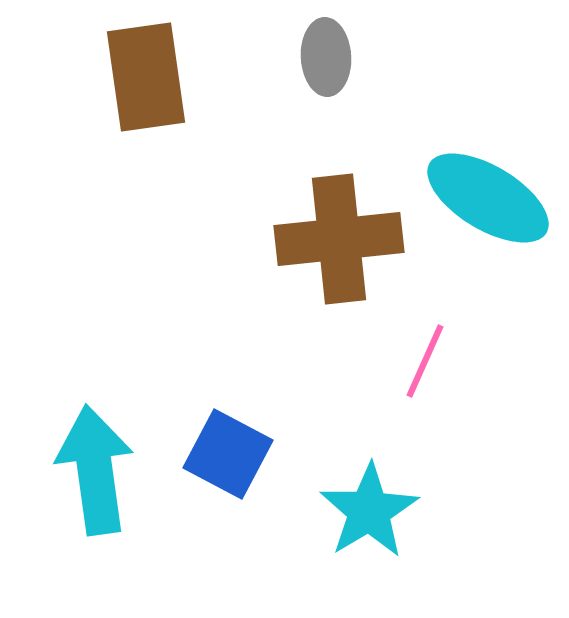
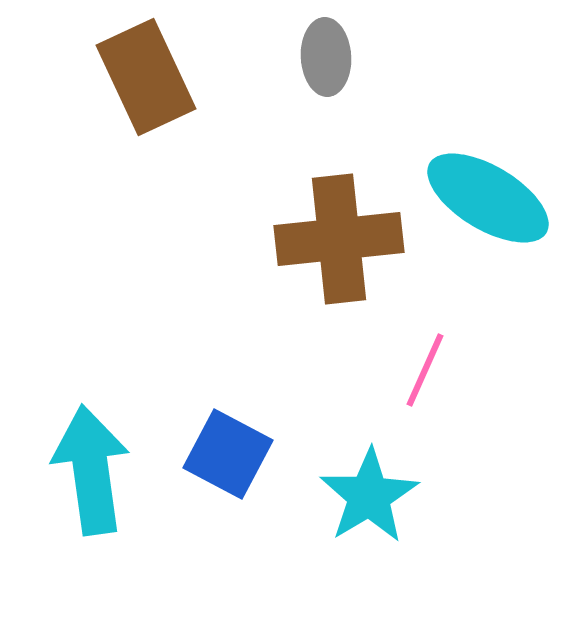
brown rectangle: rotated 17 degrees counterclockwise
pink line: moved 9 px down
cyan arrow: moved 4 px left
cyan star: moved 15 px up
